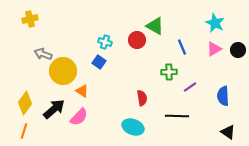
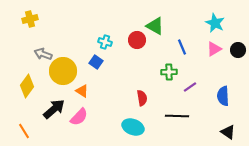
blue square: moved 3 px left
yellow diamond: moved 2 px right, 17 px up
orange line: rotated 49 degrees counterclockwise
